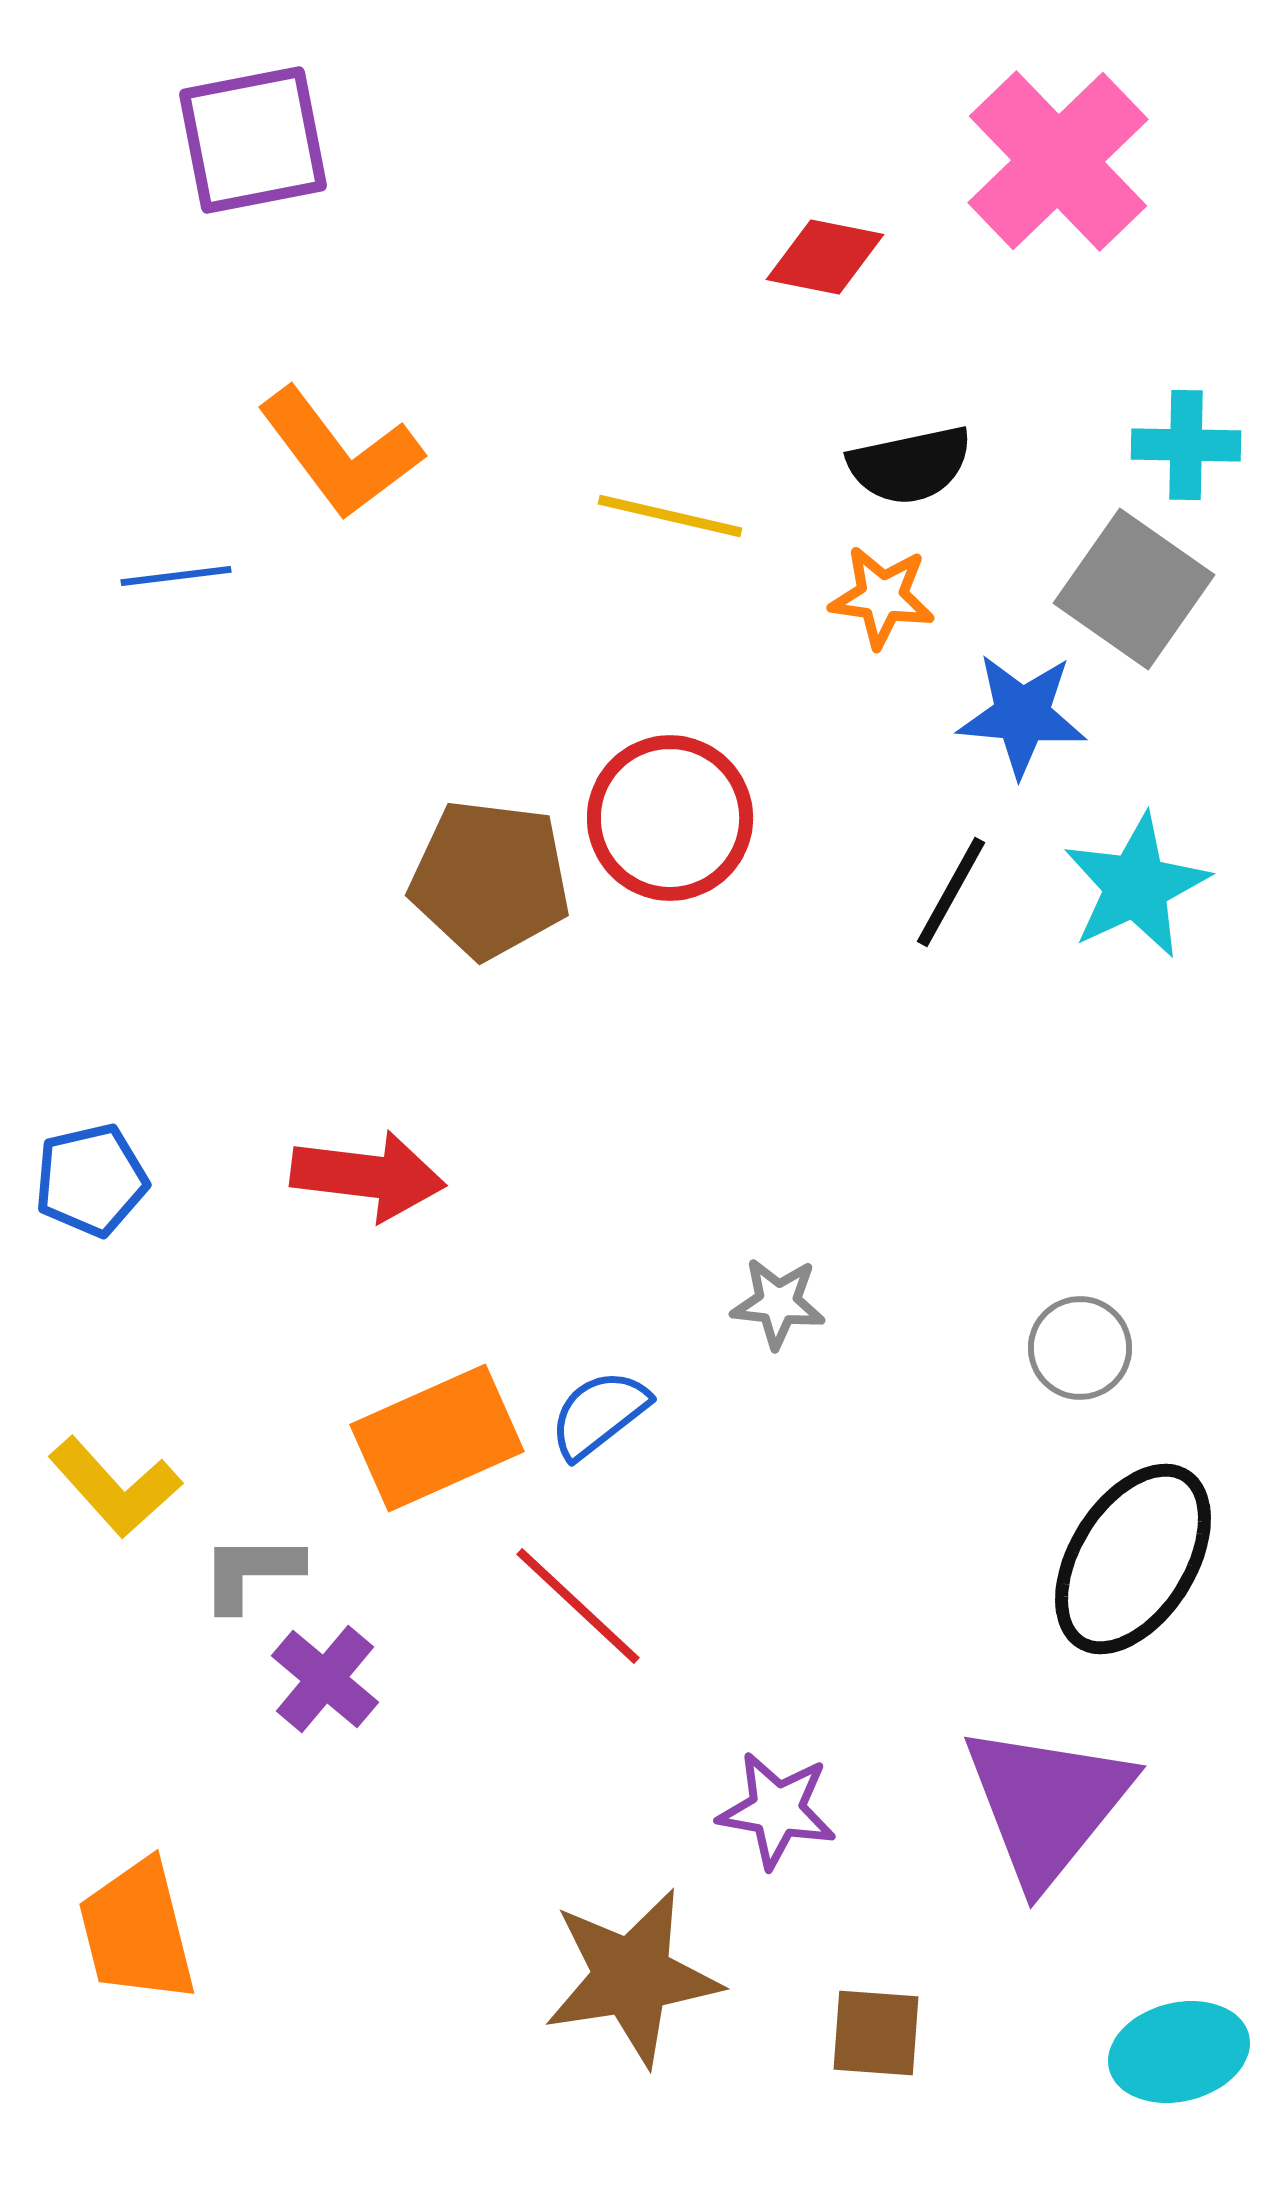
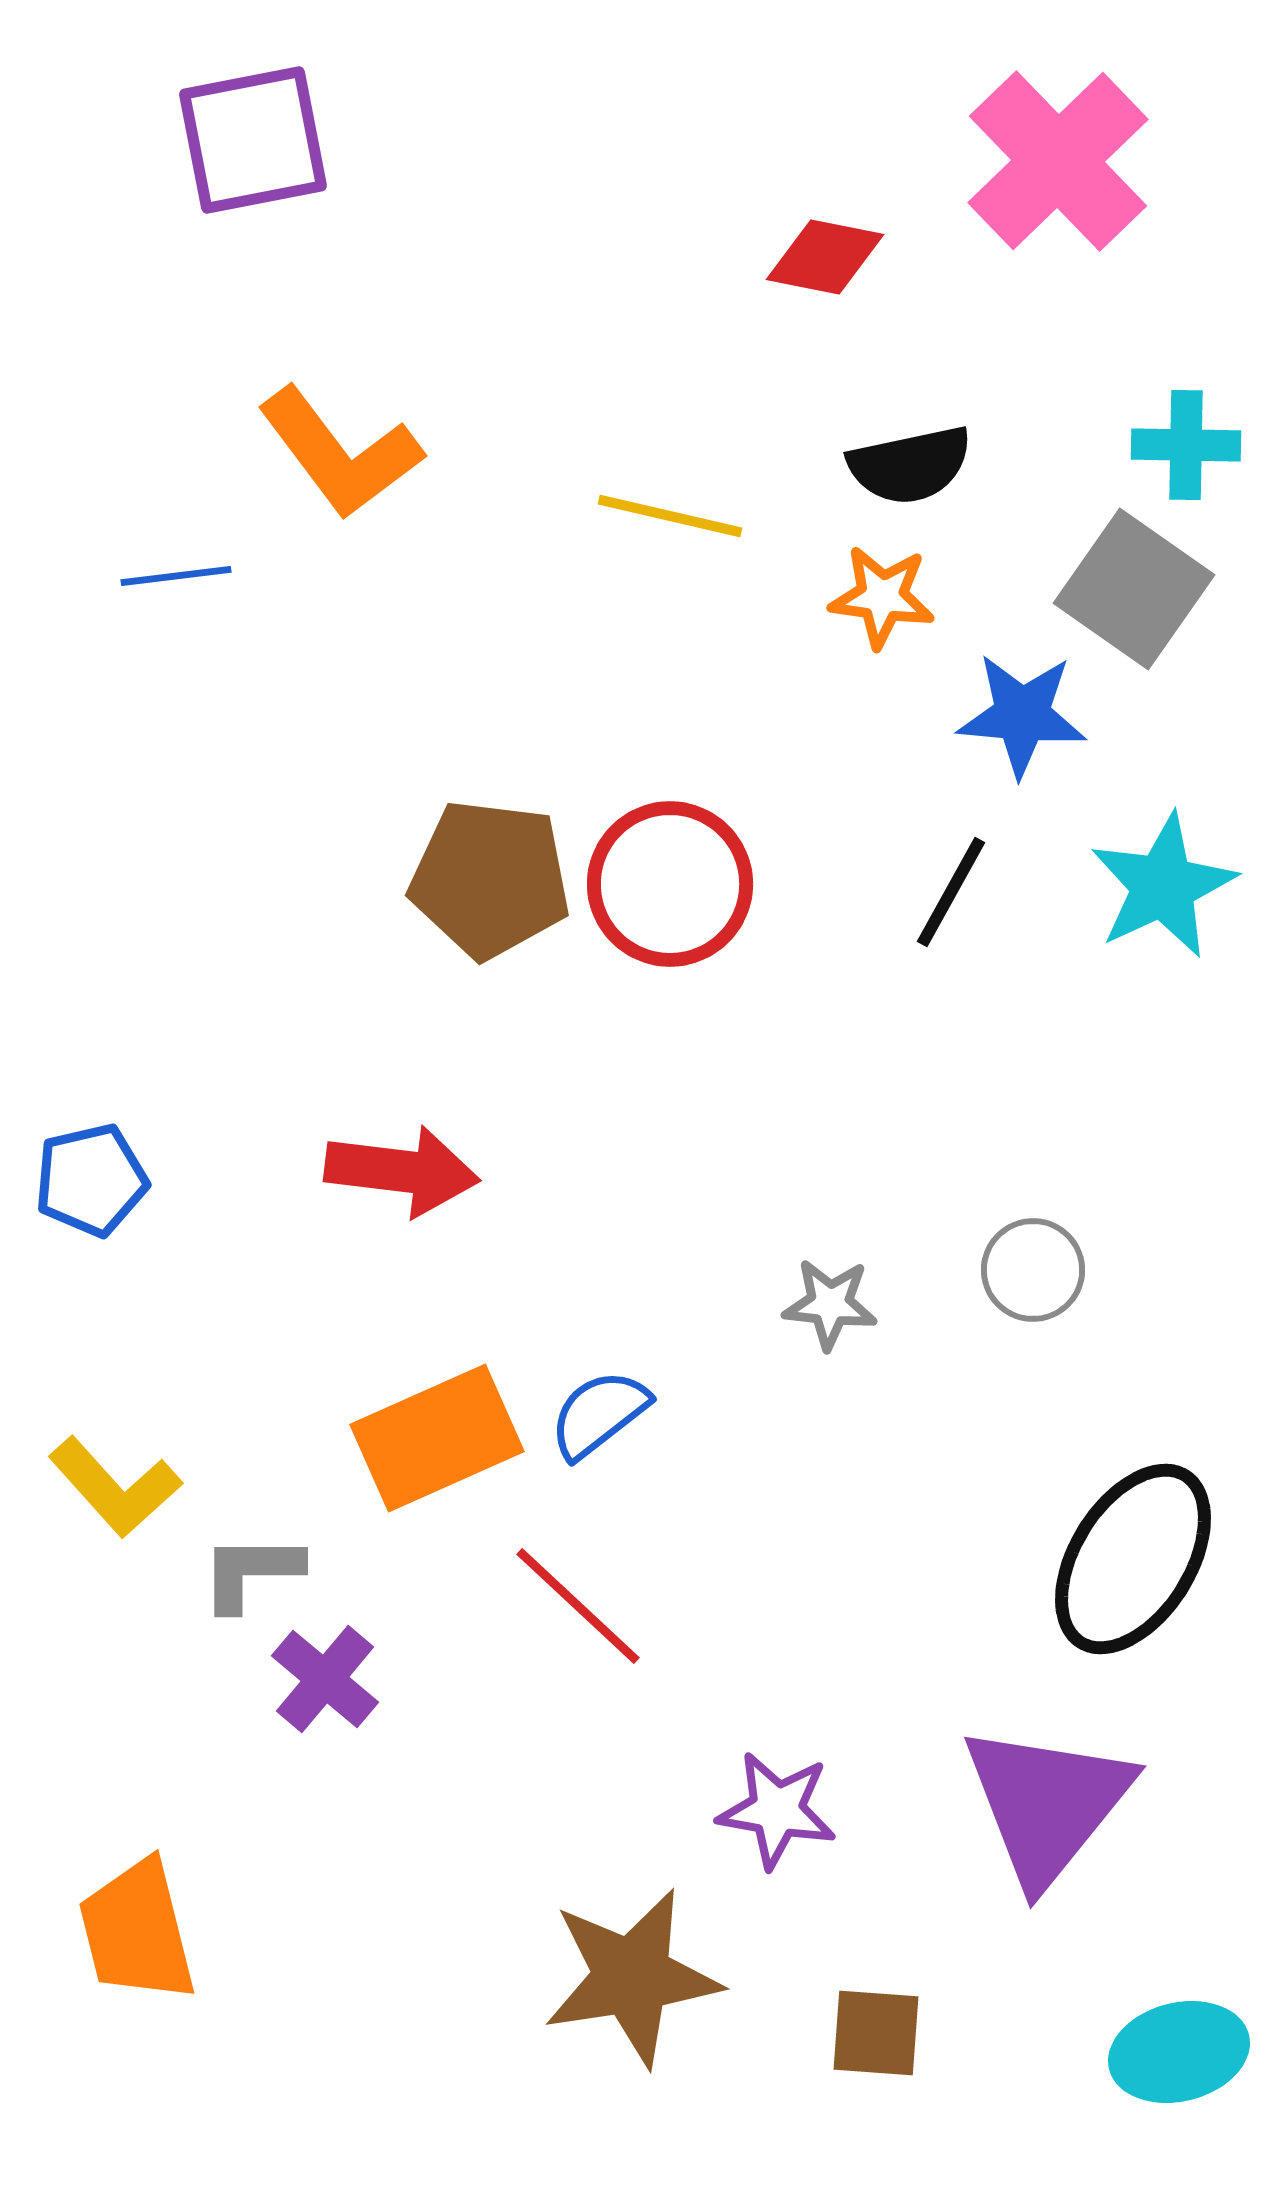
red circle: moved 66 px down
cyan star: moved 27 px right
red arrow: moved 34 px right, 5 px up
gray star: moved 52 px right, 1 px down
gray circle: moved 47 px left, 78 px up
